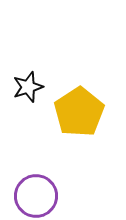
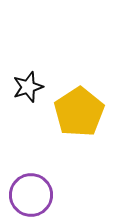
purple circle: moved 5 px left, 1 px up
